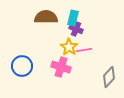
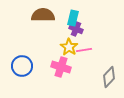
brown semicircle: moved 3 px left, 2 px up
